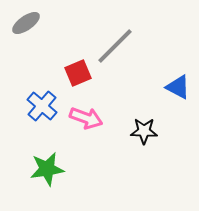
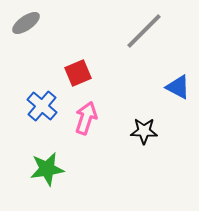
gray line: moved 29 px right, 15 px up
pink arrow: rotated 92 degrees counterclockwise
